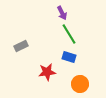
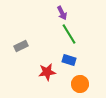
blue rectangle: moved 3 px down
